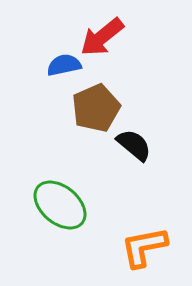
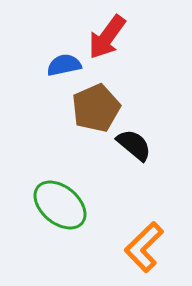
red arrow: moved 5 px right; rotated 15 degrees counterclockwise
orange L-shape: rotated 33 degrees counterclockwise
